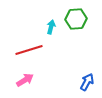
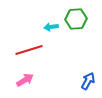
cyan arrow: rotated 112 degrees counterclockwise
blue arrow: moved 1 px right, 1 px up
